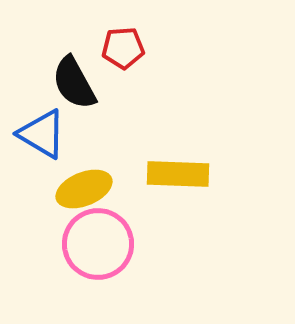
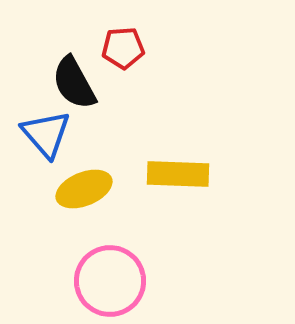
blue triangle: moved 4 px right; rotated 18 degrees clockwise
pink circle: moved 12 px right, 37 px down
